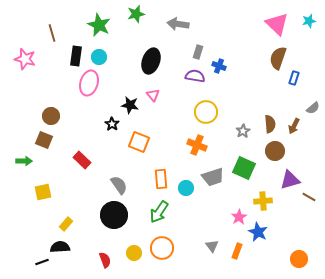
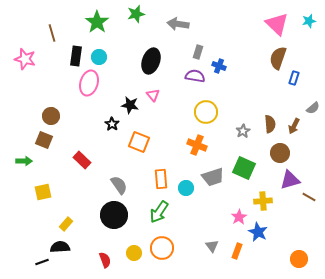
green star at (99, 25): moved 2 px left, 3 px up; rotated 10 degrees clockwise
brown circle at (275, 151): moved 5 px right, 2 px down
